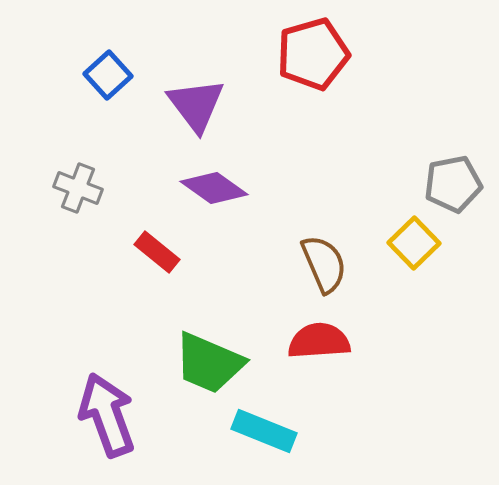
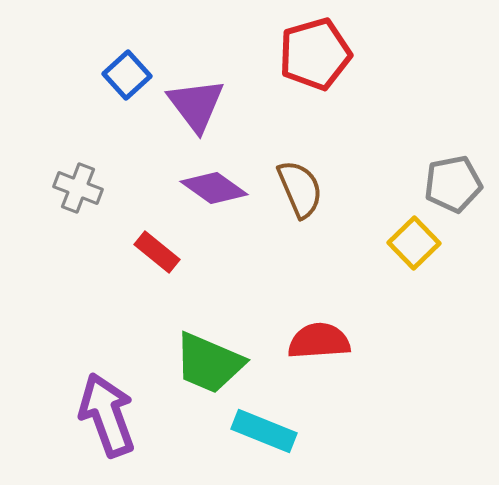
red pentagon: moved 2 px right
blue square: moved 19 px right
brown semicircle: moved 24 px left, 75 px up
